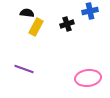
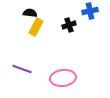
black semicircle: moved 3 px right
black cross: moved 2 px right, 1 px down
purple line: moved 2 px left
pink ellipse: moved 25 px left
